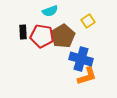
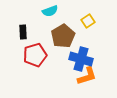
red pentagon: moved 7 px left, 19 px down; rotated 25 degrees counterclockwise
